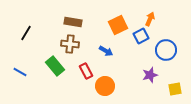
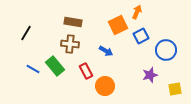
orange arrow: moved 13 px left, 7 px up
blue line: moved 13 px right, 3 px up
